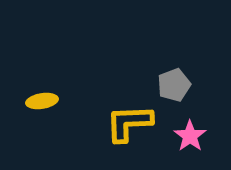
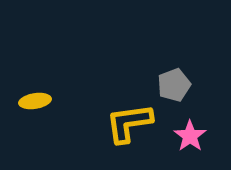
yellow ellipse: moved 7 px left
yellow L-shape: rotated 6 degrees counterclockwise
